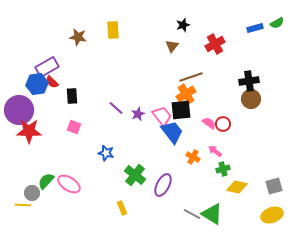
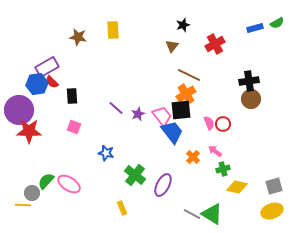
brown line at (191, 77): moved 2 px left, 2 px up; rotated 45 degrees clockwise
pink semicircle at (209, 123): rotated 32 degrees clockwise
orange cross at (193, 157): rotated 16 degrees clockwise
yellow ellipse at (272, 215): moved 4 px up
